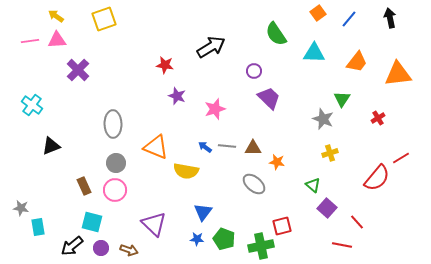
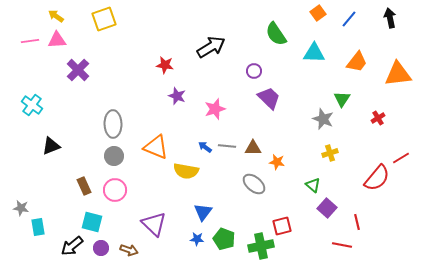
gray circle at (116, 163): moved 2 px left, 7 px up
red line at (357, 222): rotated 28 degrees clockwise
